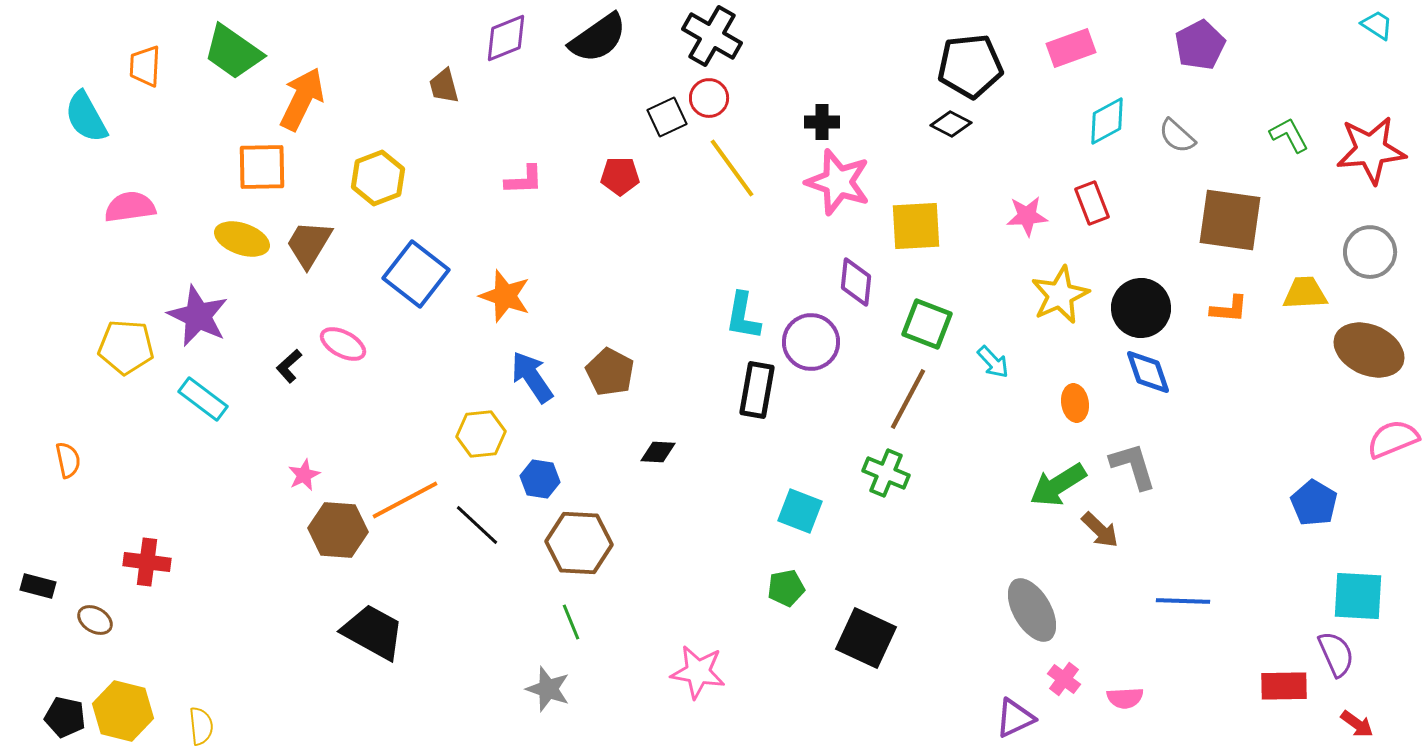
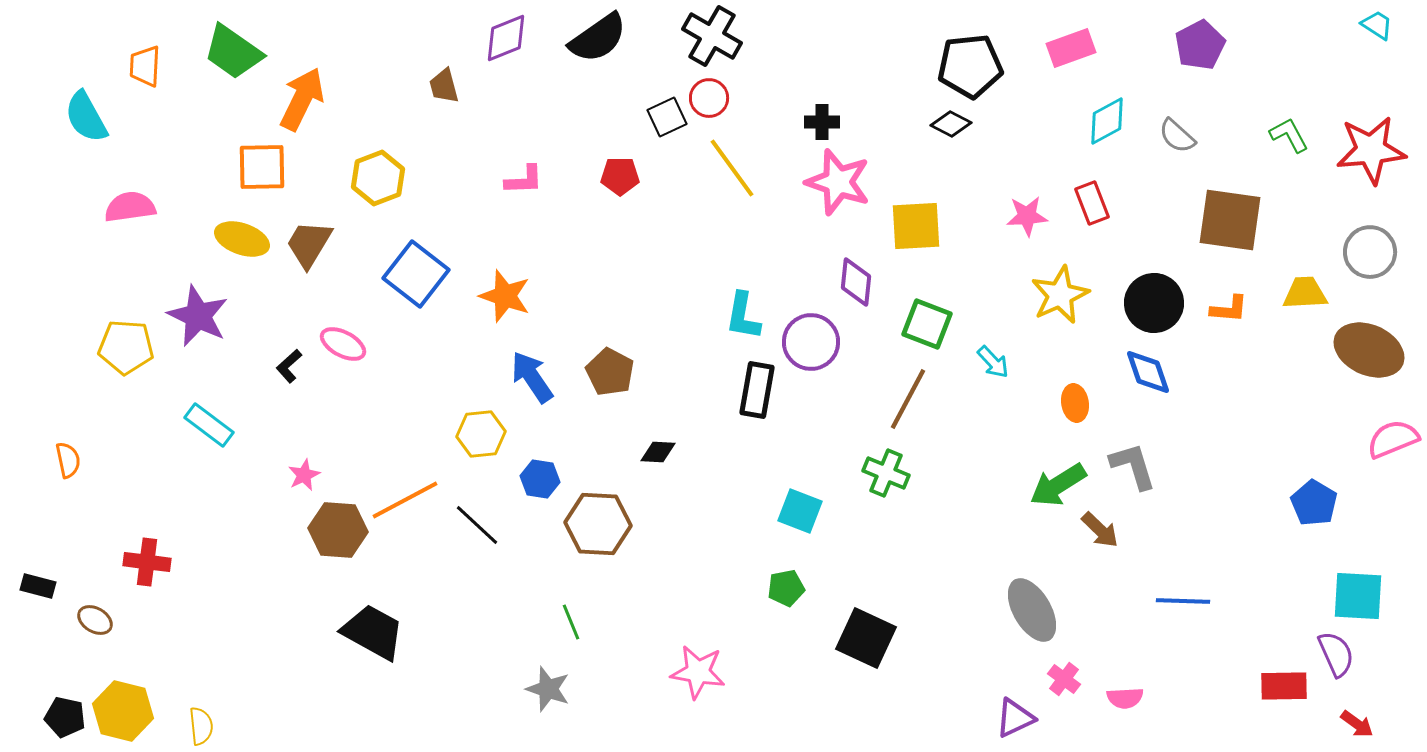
black circle at (1141, 308): moved 13 px right, 5 px up
cyan rectangle at (203, 399): moved 6 px right, 26 px down
brown hexagon at (579, 543): moved 19 px right, 19 px up
